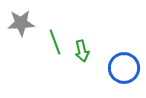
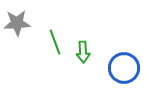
gray star: moved 4 px left
green arrow: moved 1 px right, 1 px down; rotated 10 degrees clockwise
